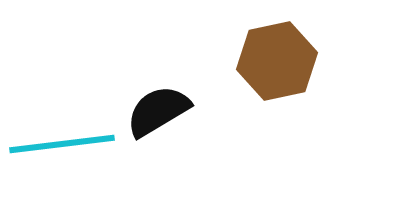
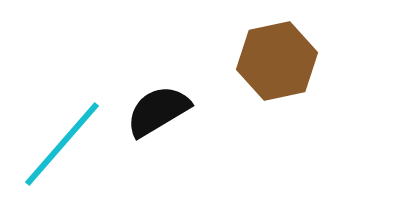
cyan line: rotated 42 degrees counterclockwise
